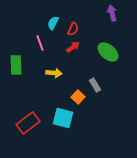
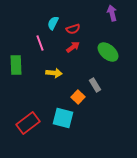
red semicircle: rotated 48 degrees clockwise
